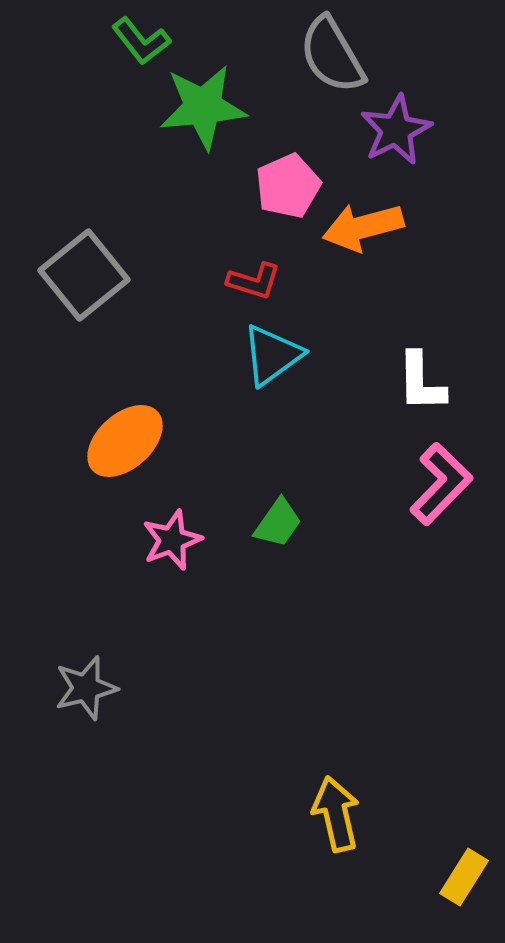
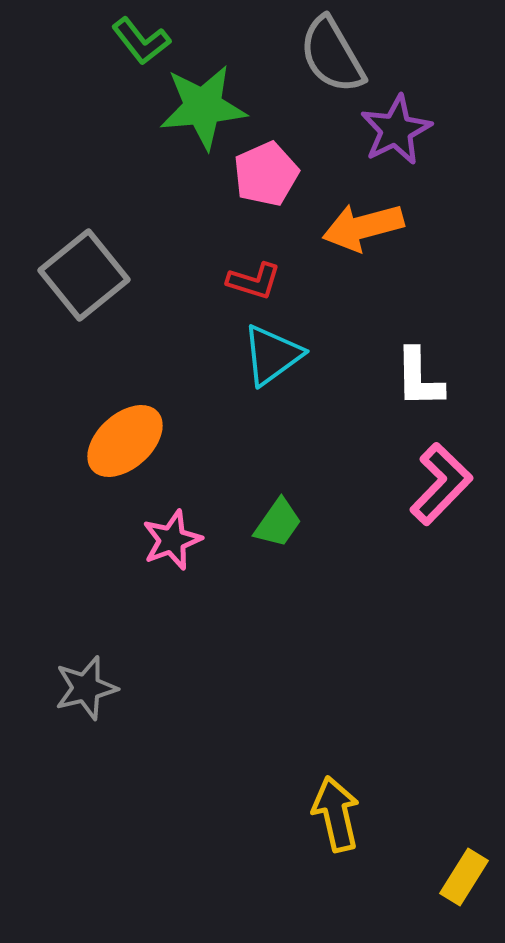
pink pentagon: moved 22 px left, 12 px up
white L-shape: moved 2 px left, 4 px up
